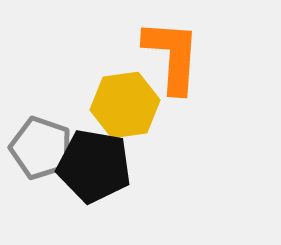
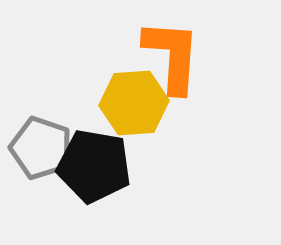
yellow hexagon: moved 9 px right, 2 px up; rotated 4 degrees clockwise
